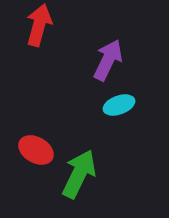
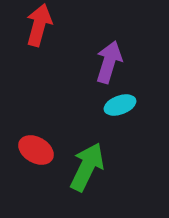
purple arrow: moved 1 px right, 2 px down; rotated 9 degrees counterclockwise
cyan ellipse: moved 1 px right
green arrow: moved 8 px right, 7 px up
